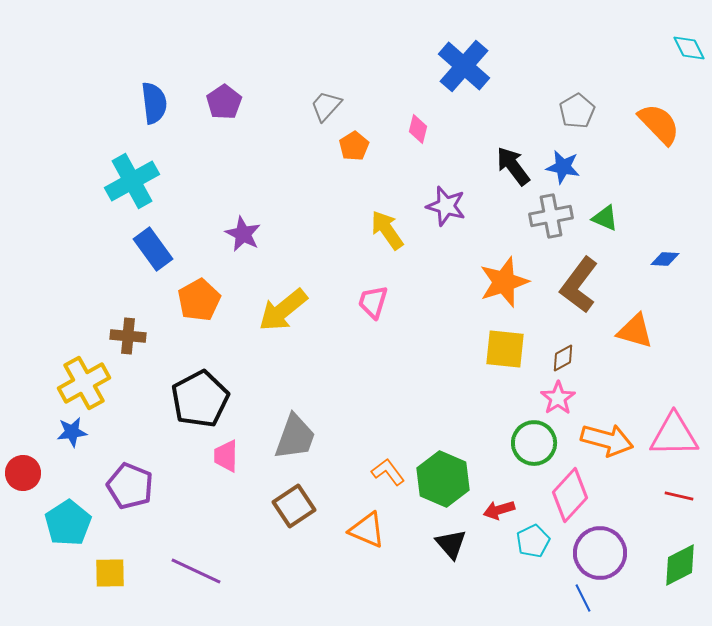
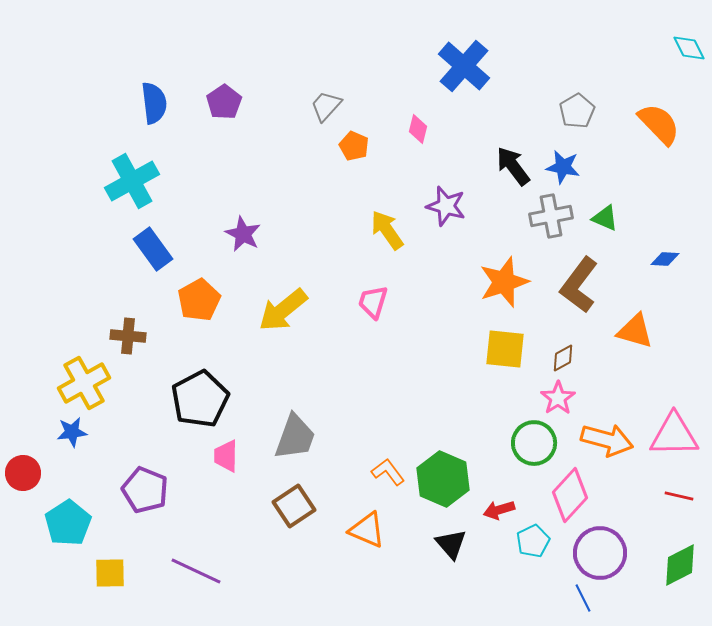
orange pentagon at (354, 146): rotated 16 degrees counterclockwise
purple pentagon at (130, 486): moved 15 px right, 4 px down
